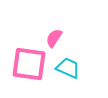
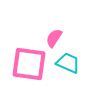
cyan trapezoid: moved 5 px up
